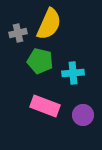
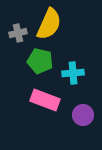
pink rectangle: moved 6 px up
